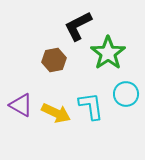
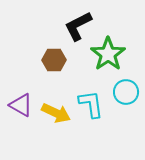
green star: moved 1 px down
brown hexagon: rotated 10 degrees clockwise
cyan circle: moved 2 px up
cyan L-shape: moved 2 px up
